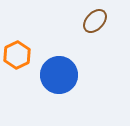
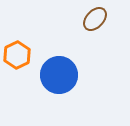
brown ellipse: moved 2 px up
